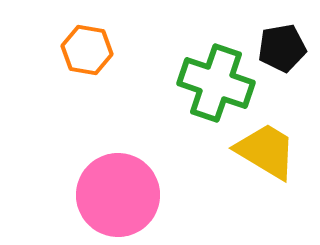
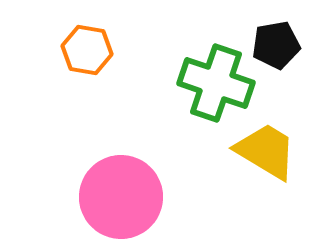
black pentagon: moved 6 px left, 3 px up
pink circle: moved 3 px right, 2 px down
